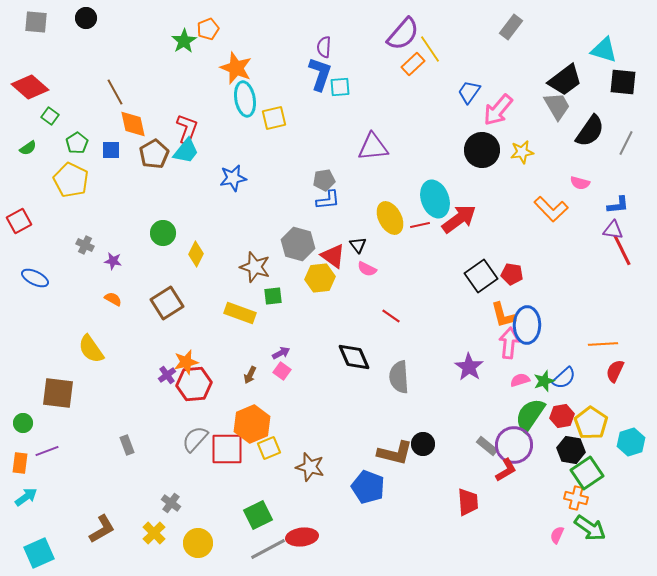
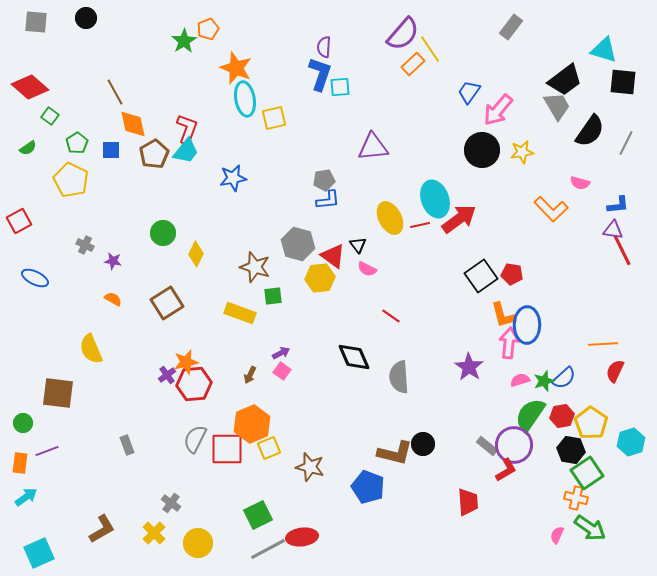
yellow semicircle at (91, 349): rotated 12 degrees clockwise
gray semicircle at (195, 439): rotated 16 degrees counterclockwise
